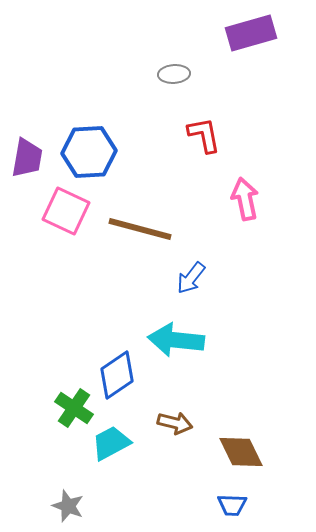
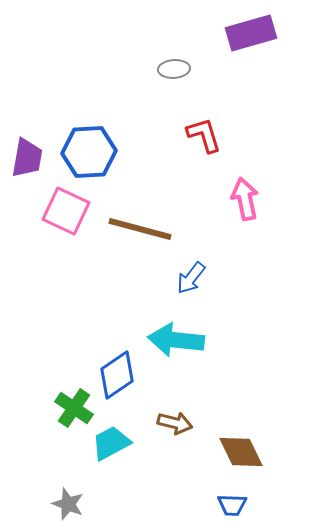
gray ellipse: moved 5 px up
red L-shape: rotated 6 degrees counterclockwise
gray star: moved 2 px up
